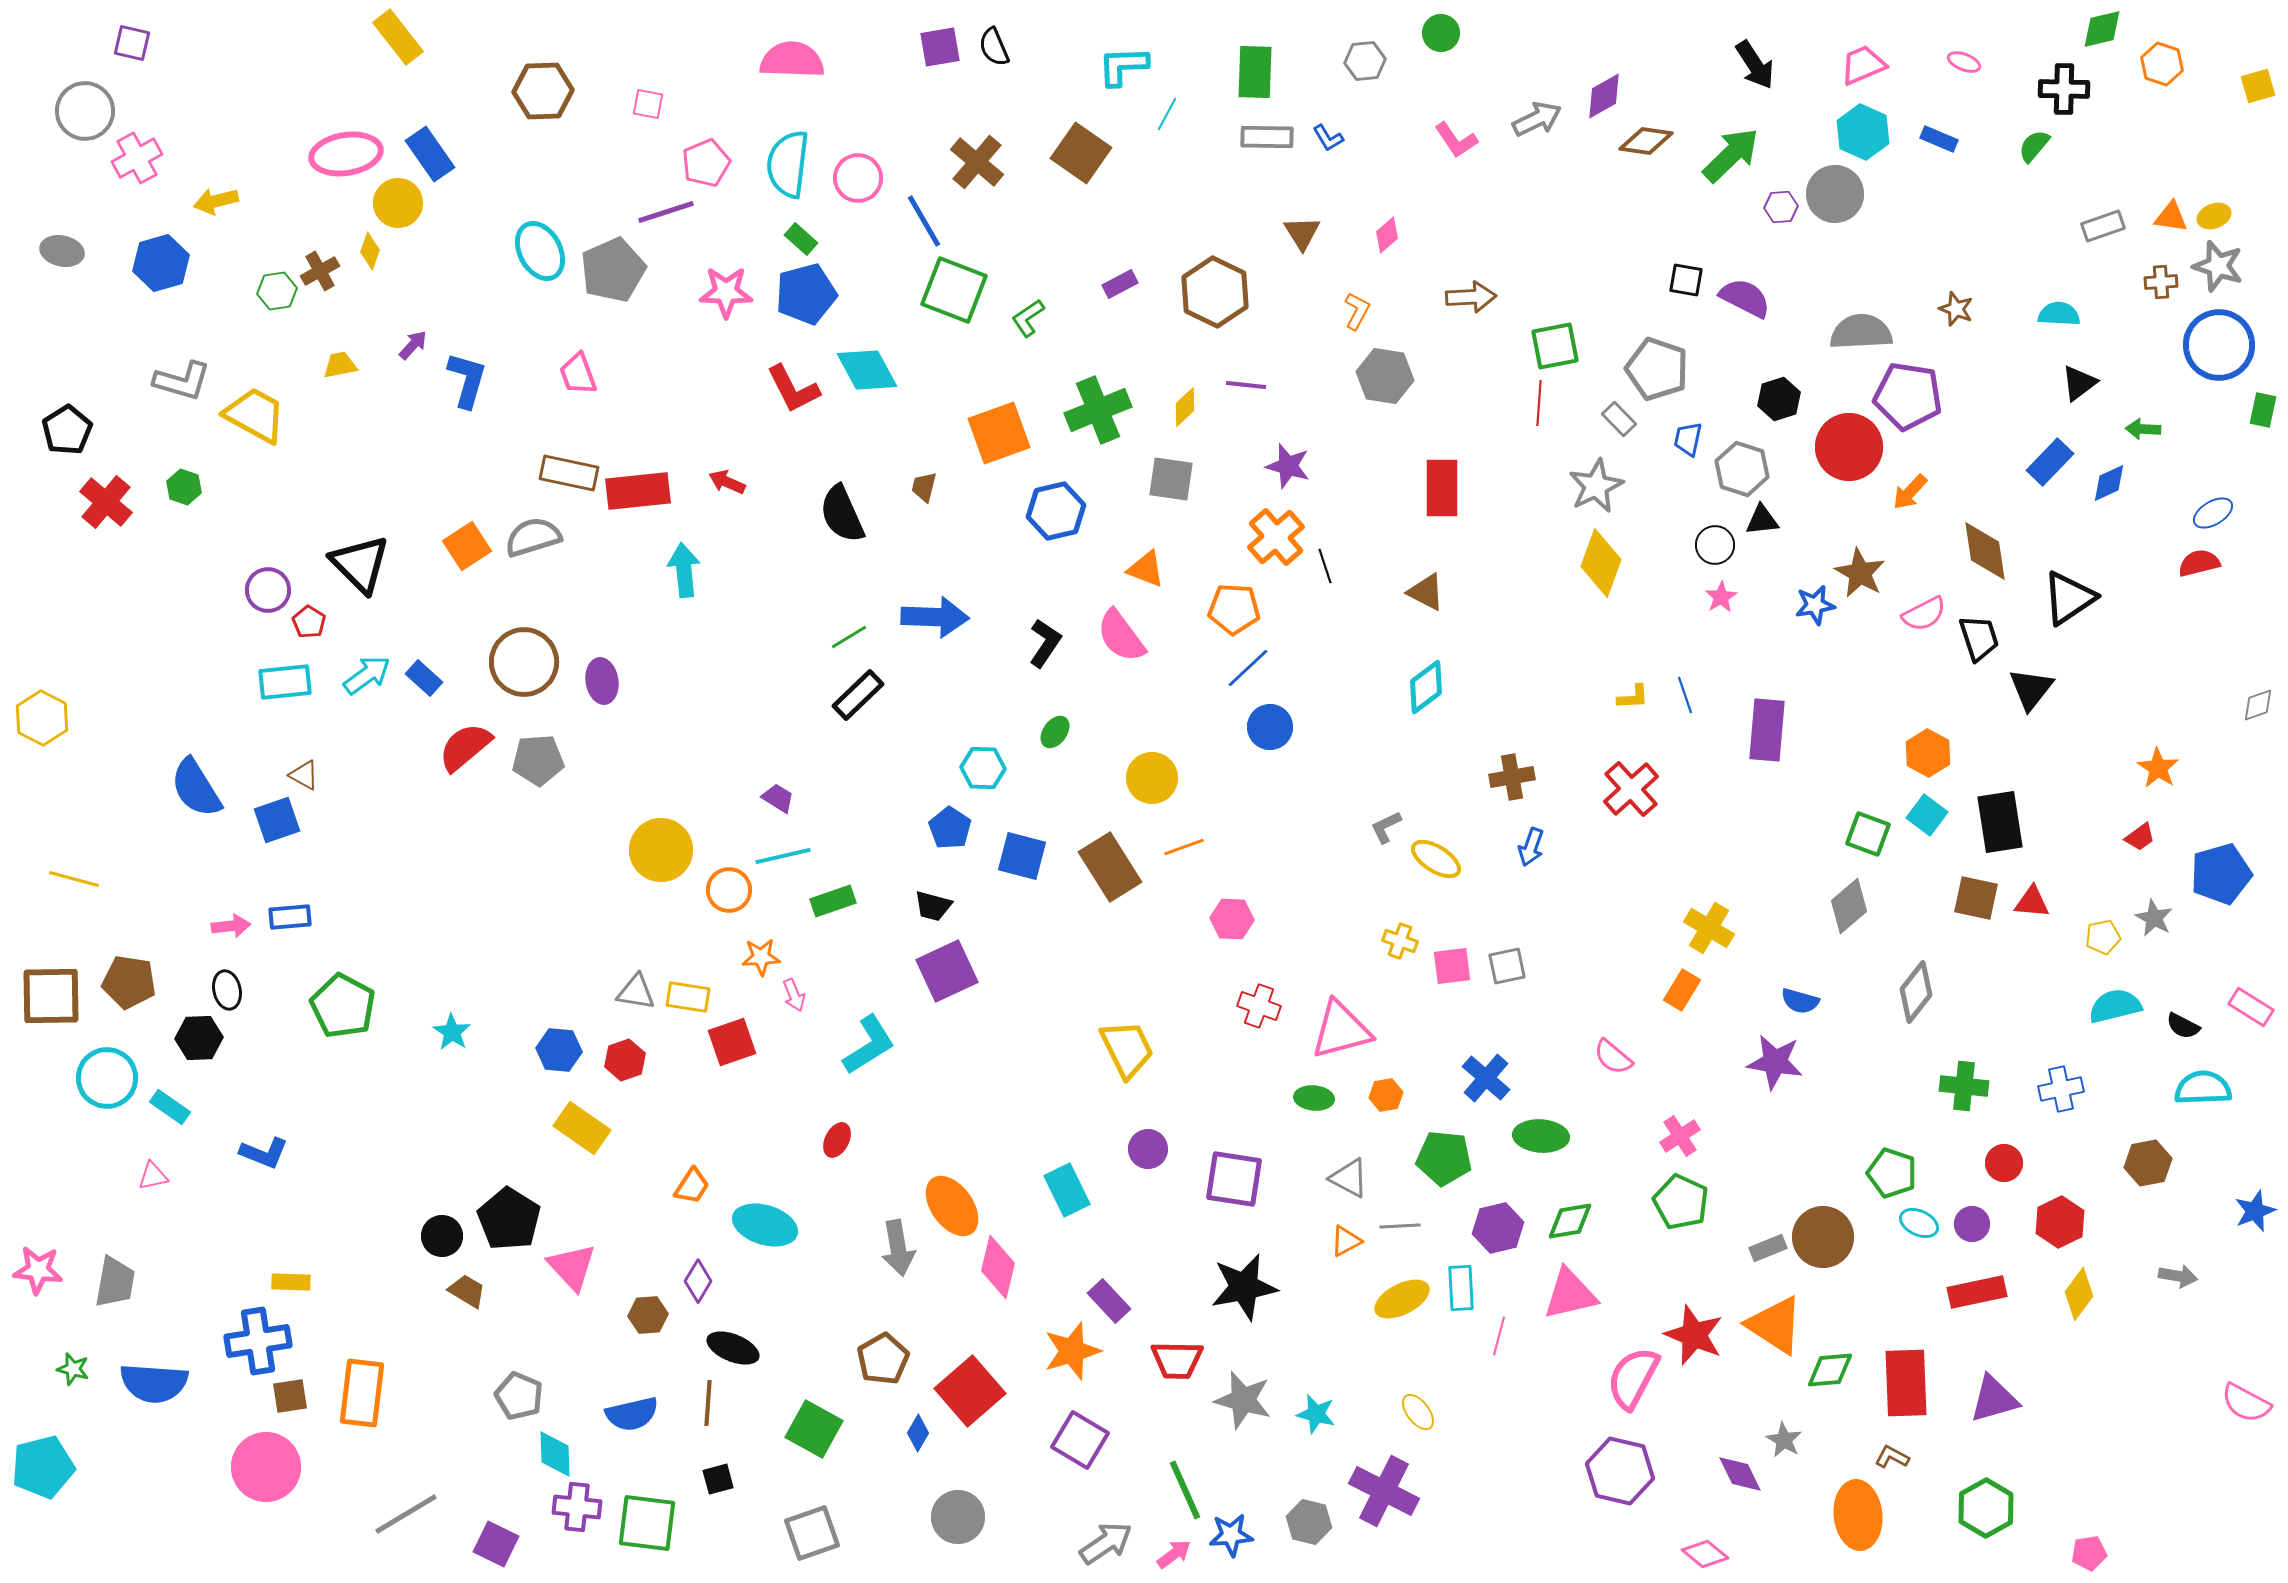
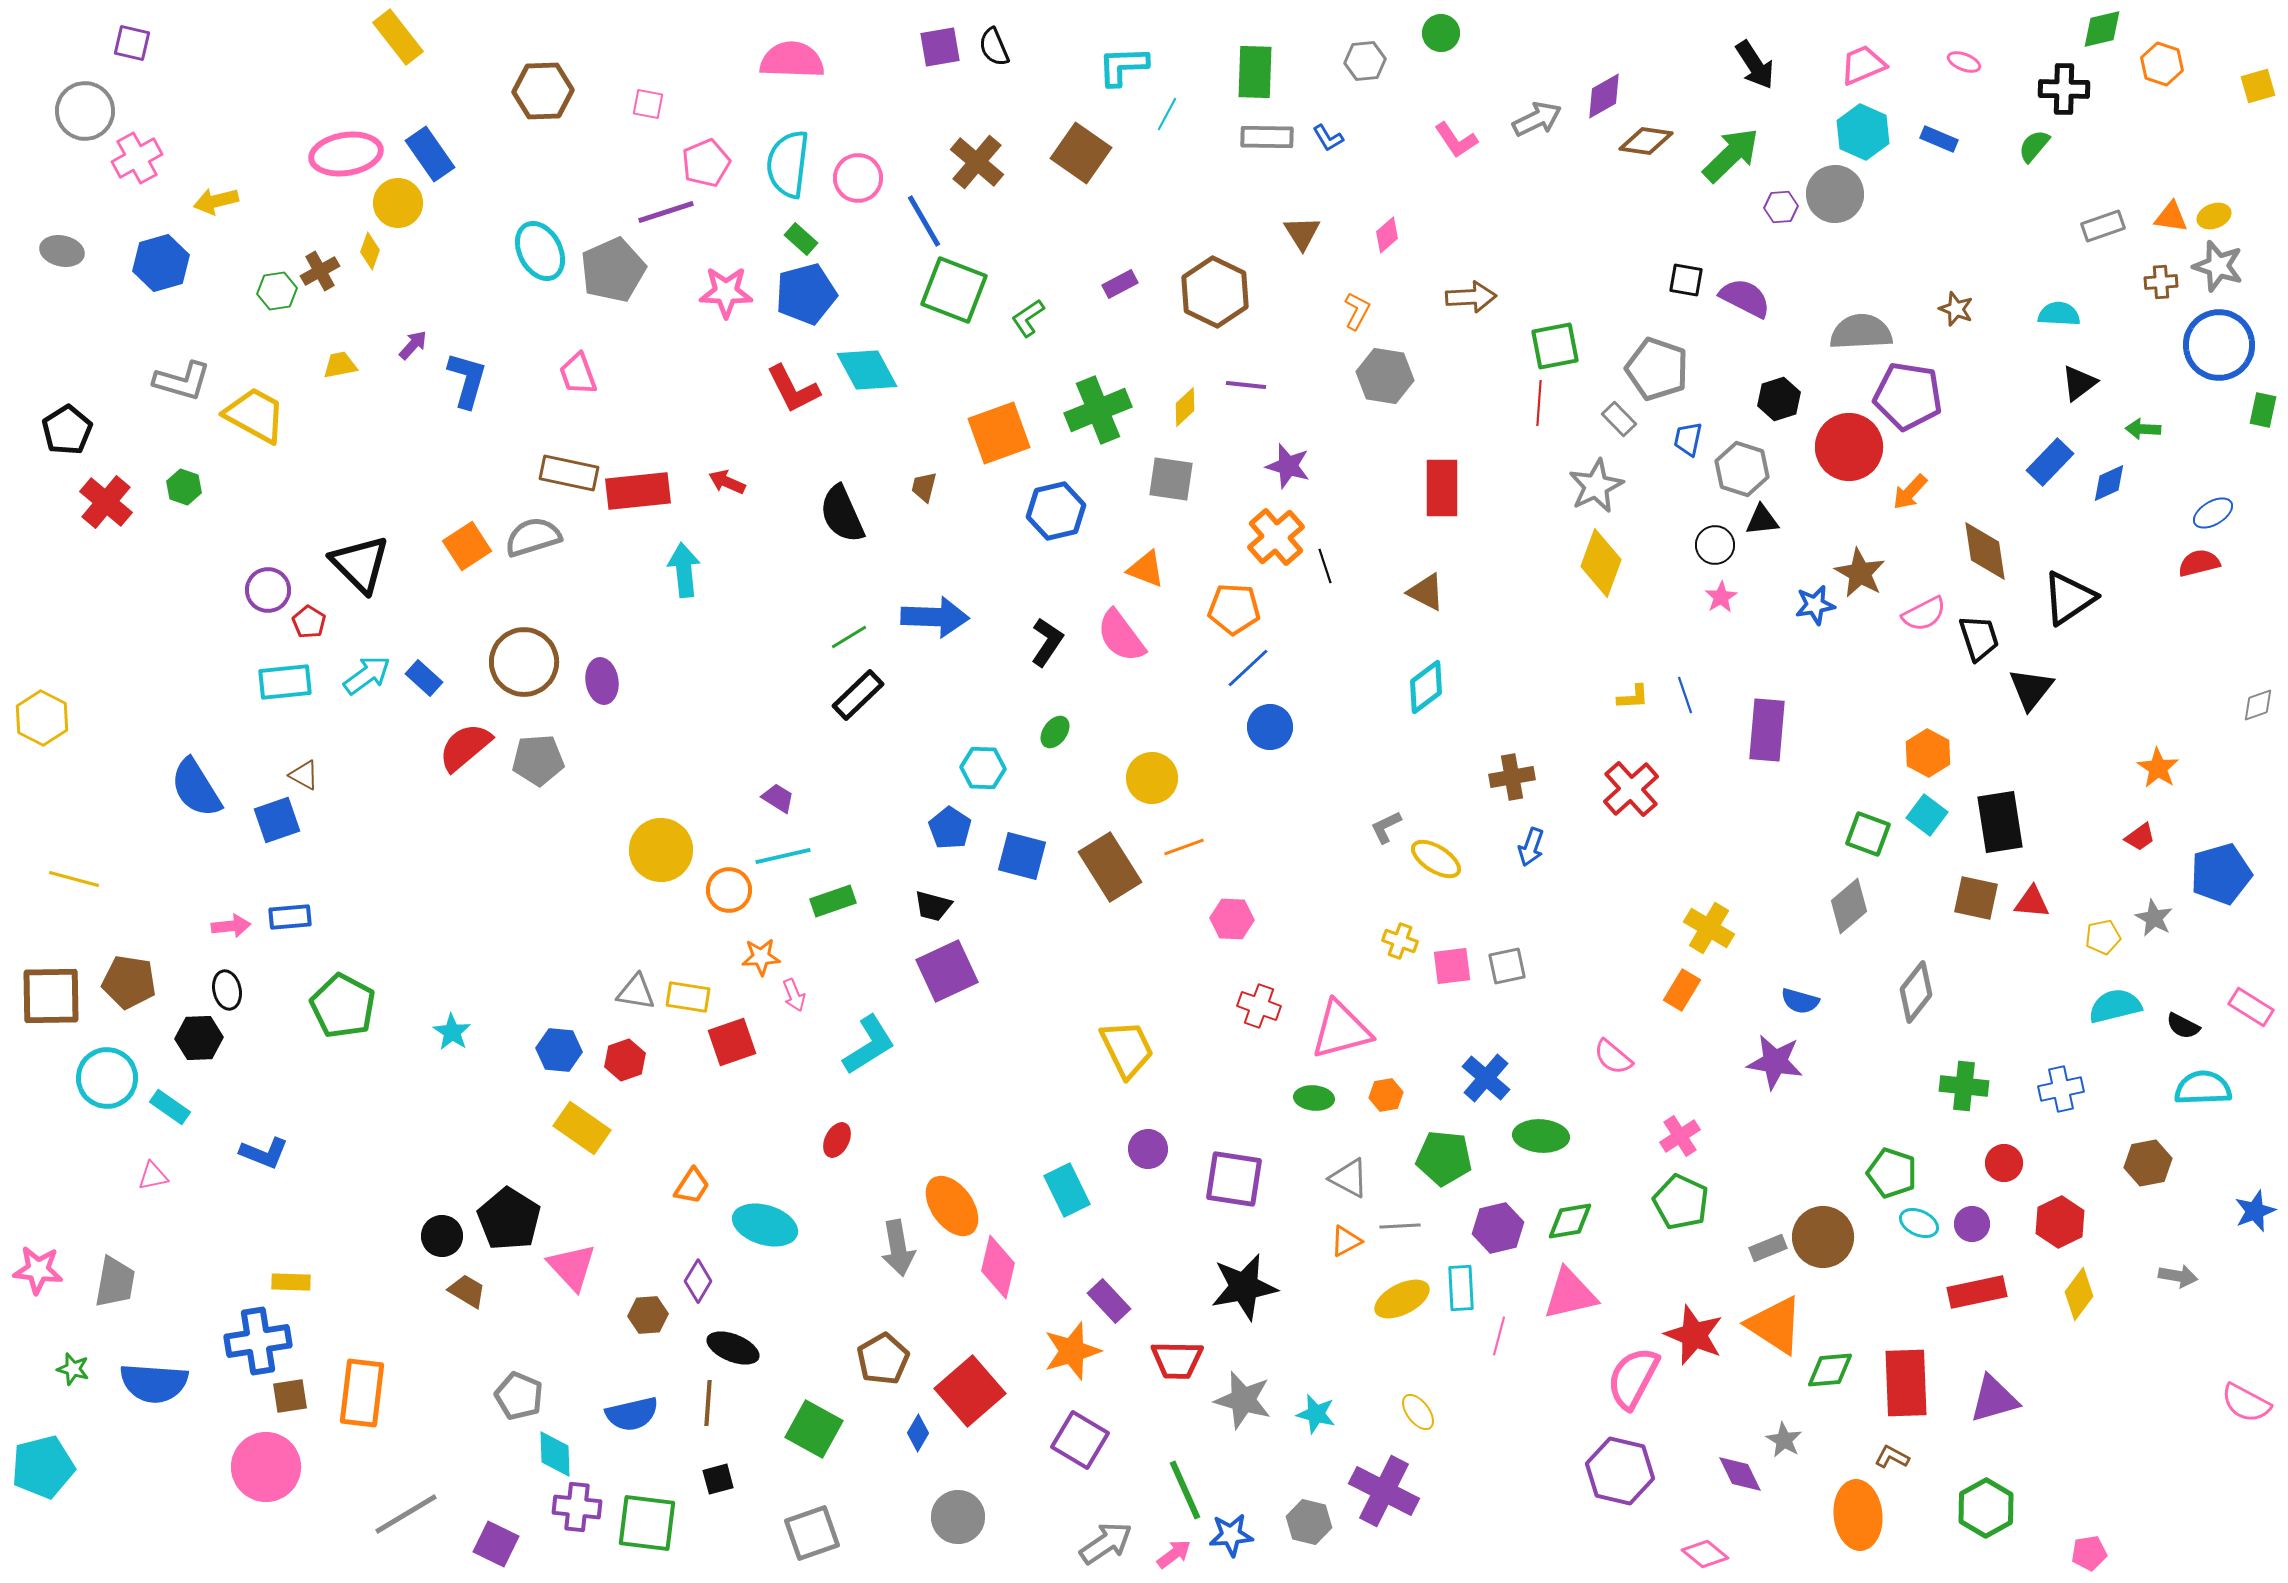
black L-shape at (1045, 643): moved 2 px right, 1 px up
